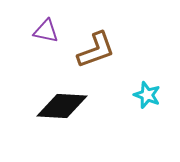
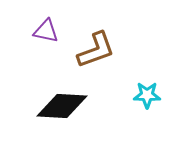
cyan star: rotated 20 degrees counterclockwise
